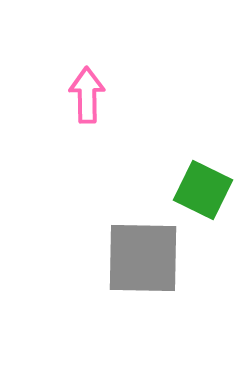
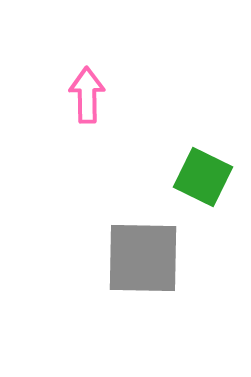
green square: moved 13 px up
